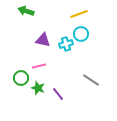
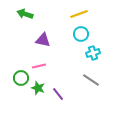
green arrow: moved 1 px left, 3 px down
cyan cross: moved 27 px right, 9 px down
